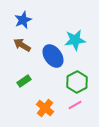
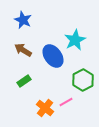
blue star: rotated 24 degrees counterclockwise
cyan star: rotated 20 degrees counterclockwise
brown arrow: moved 1 px right, 5 px down
green hexagon: moved 6 px right, 2 px up
pink line: moved 9 px left, 3 px up
